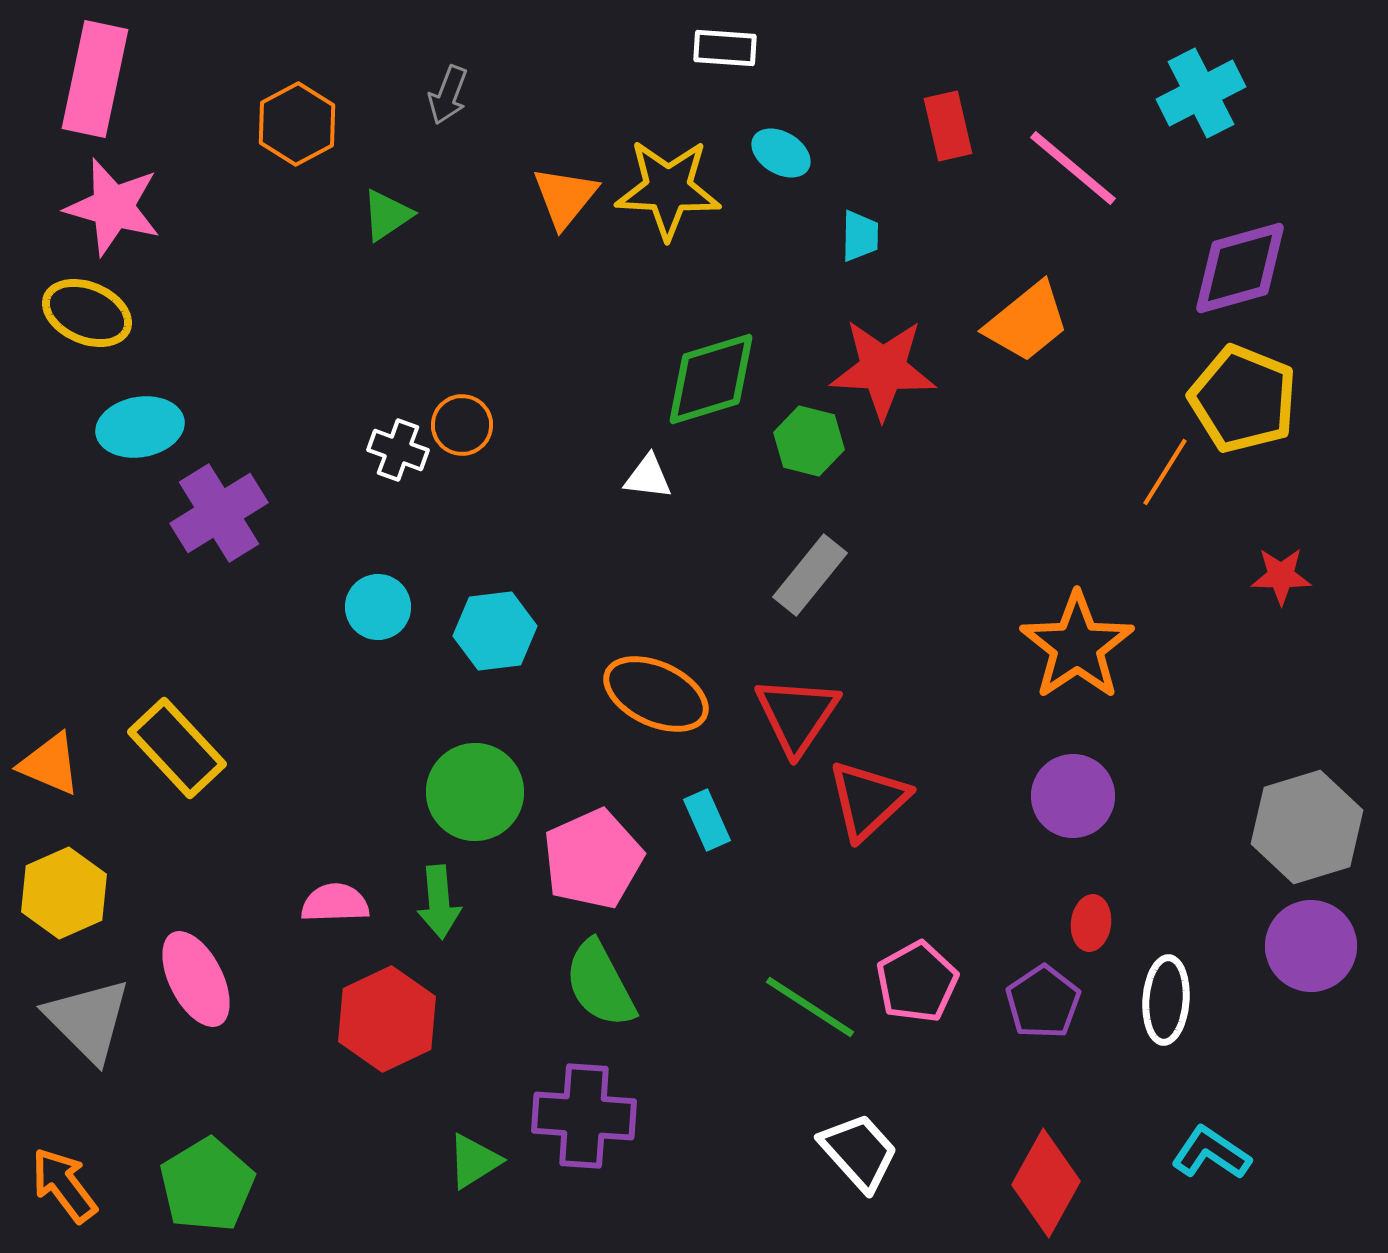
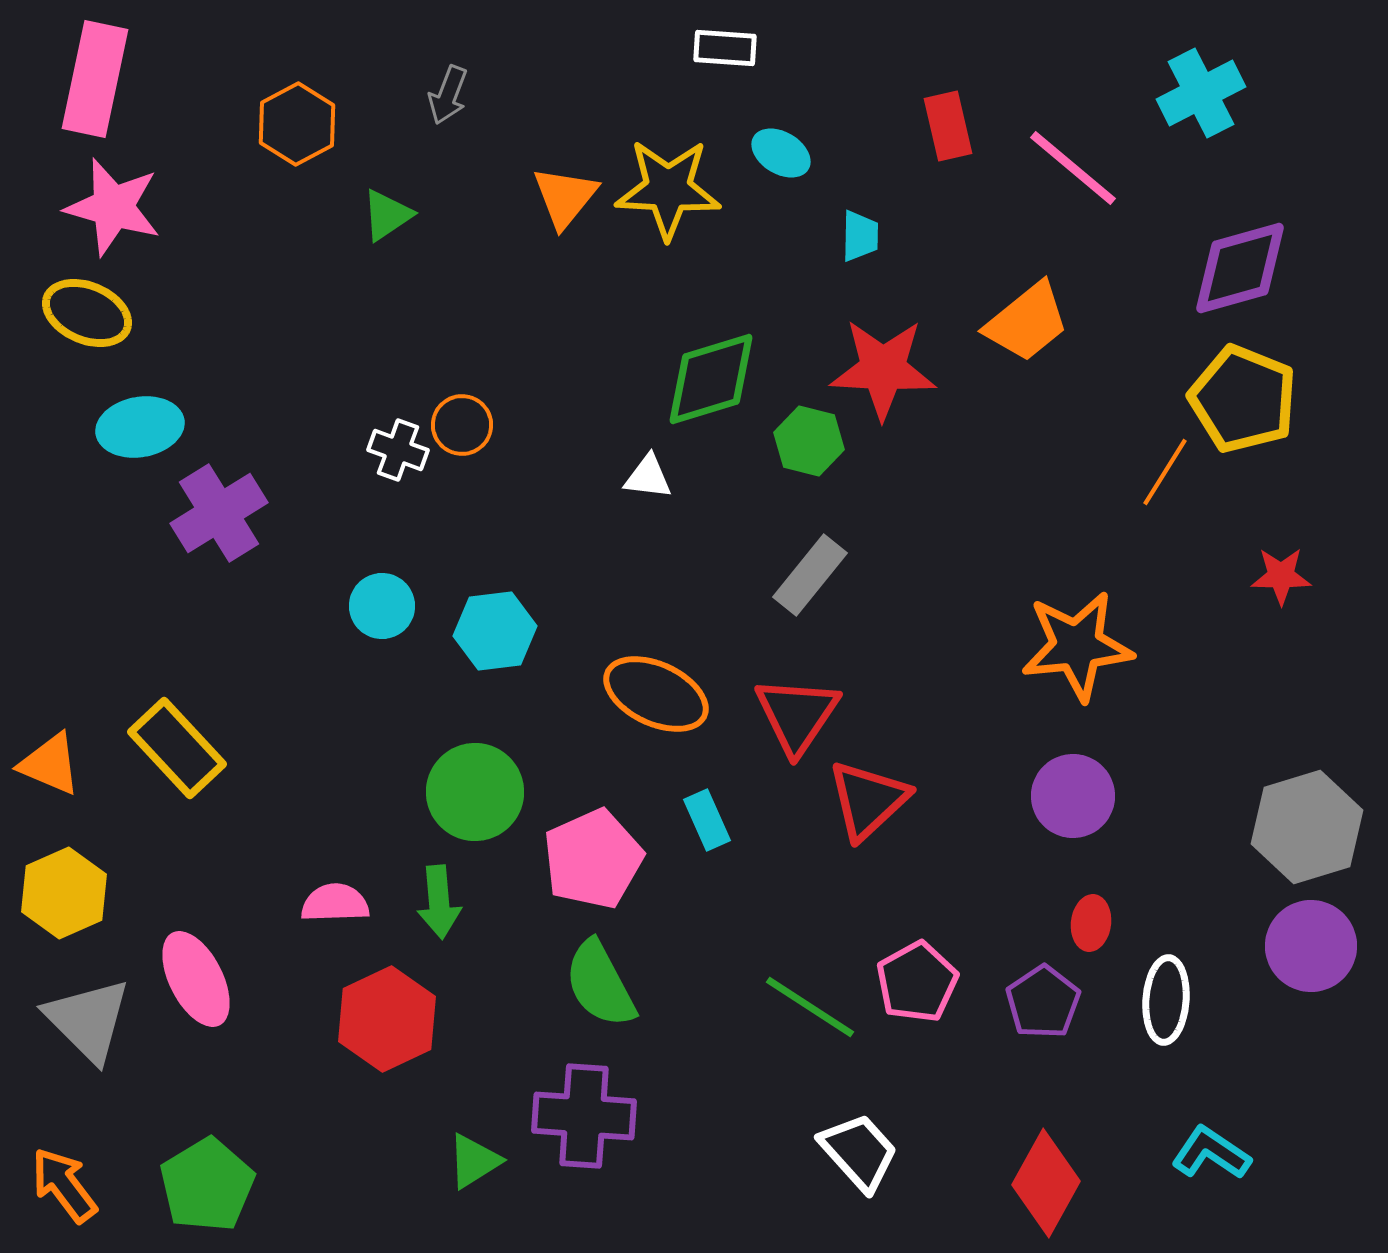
cyan circle at (378, 607): moved 4 px right, 1 px up
orange star at (1077, 646): rotated 28 degrees clockwise
